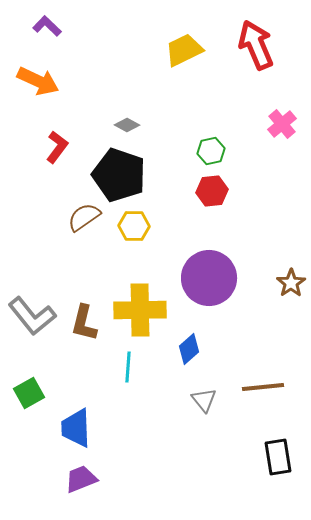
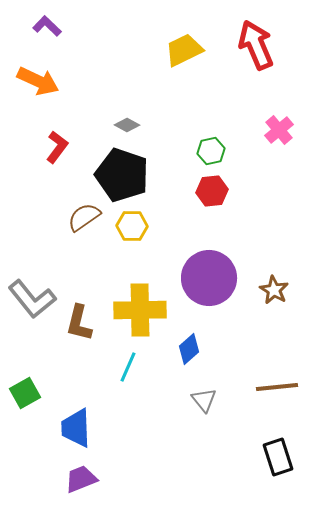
pink cross: moved 3 px left, 6 px down
black pentagon: moved 3 px right
yellow hexagon: moved 2 px left
brown star: moved 17 px left, 7 px down; rotated 8 degrees counterclockwise
gray L-shape: moved 17 px up
brown L-shape: moved 5 px left
cyan line: rotated 20 degrees clockwise
brown line: moved 14 px right
green square: moved 4 px left
black rectangle: rotated 9 degrees counterclockwise
